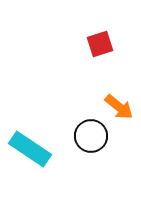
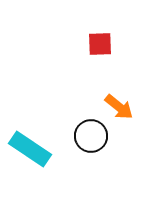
red square: rotated 16 degrees clockwise
